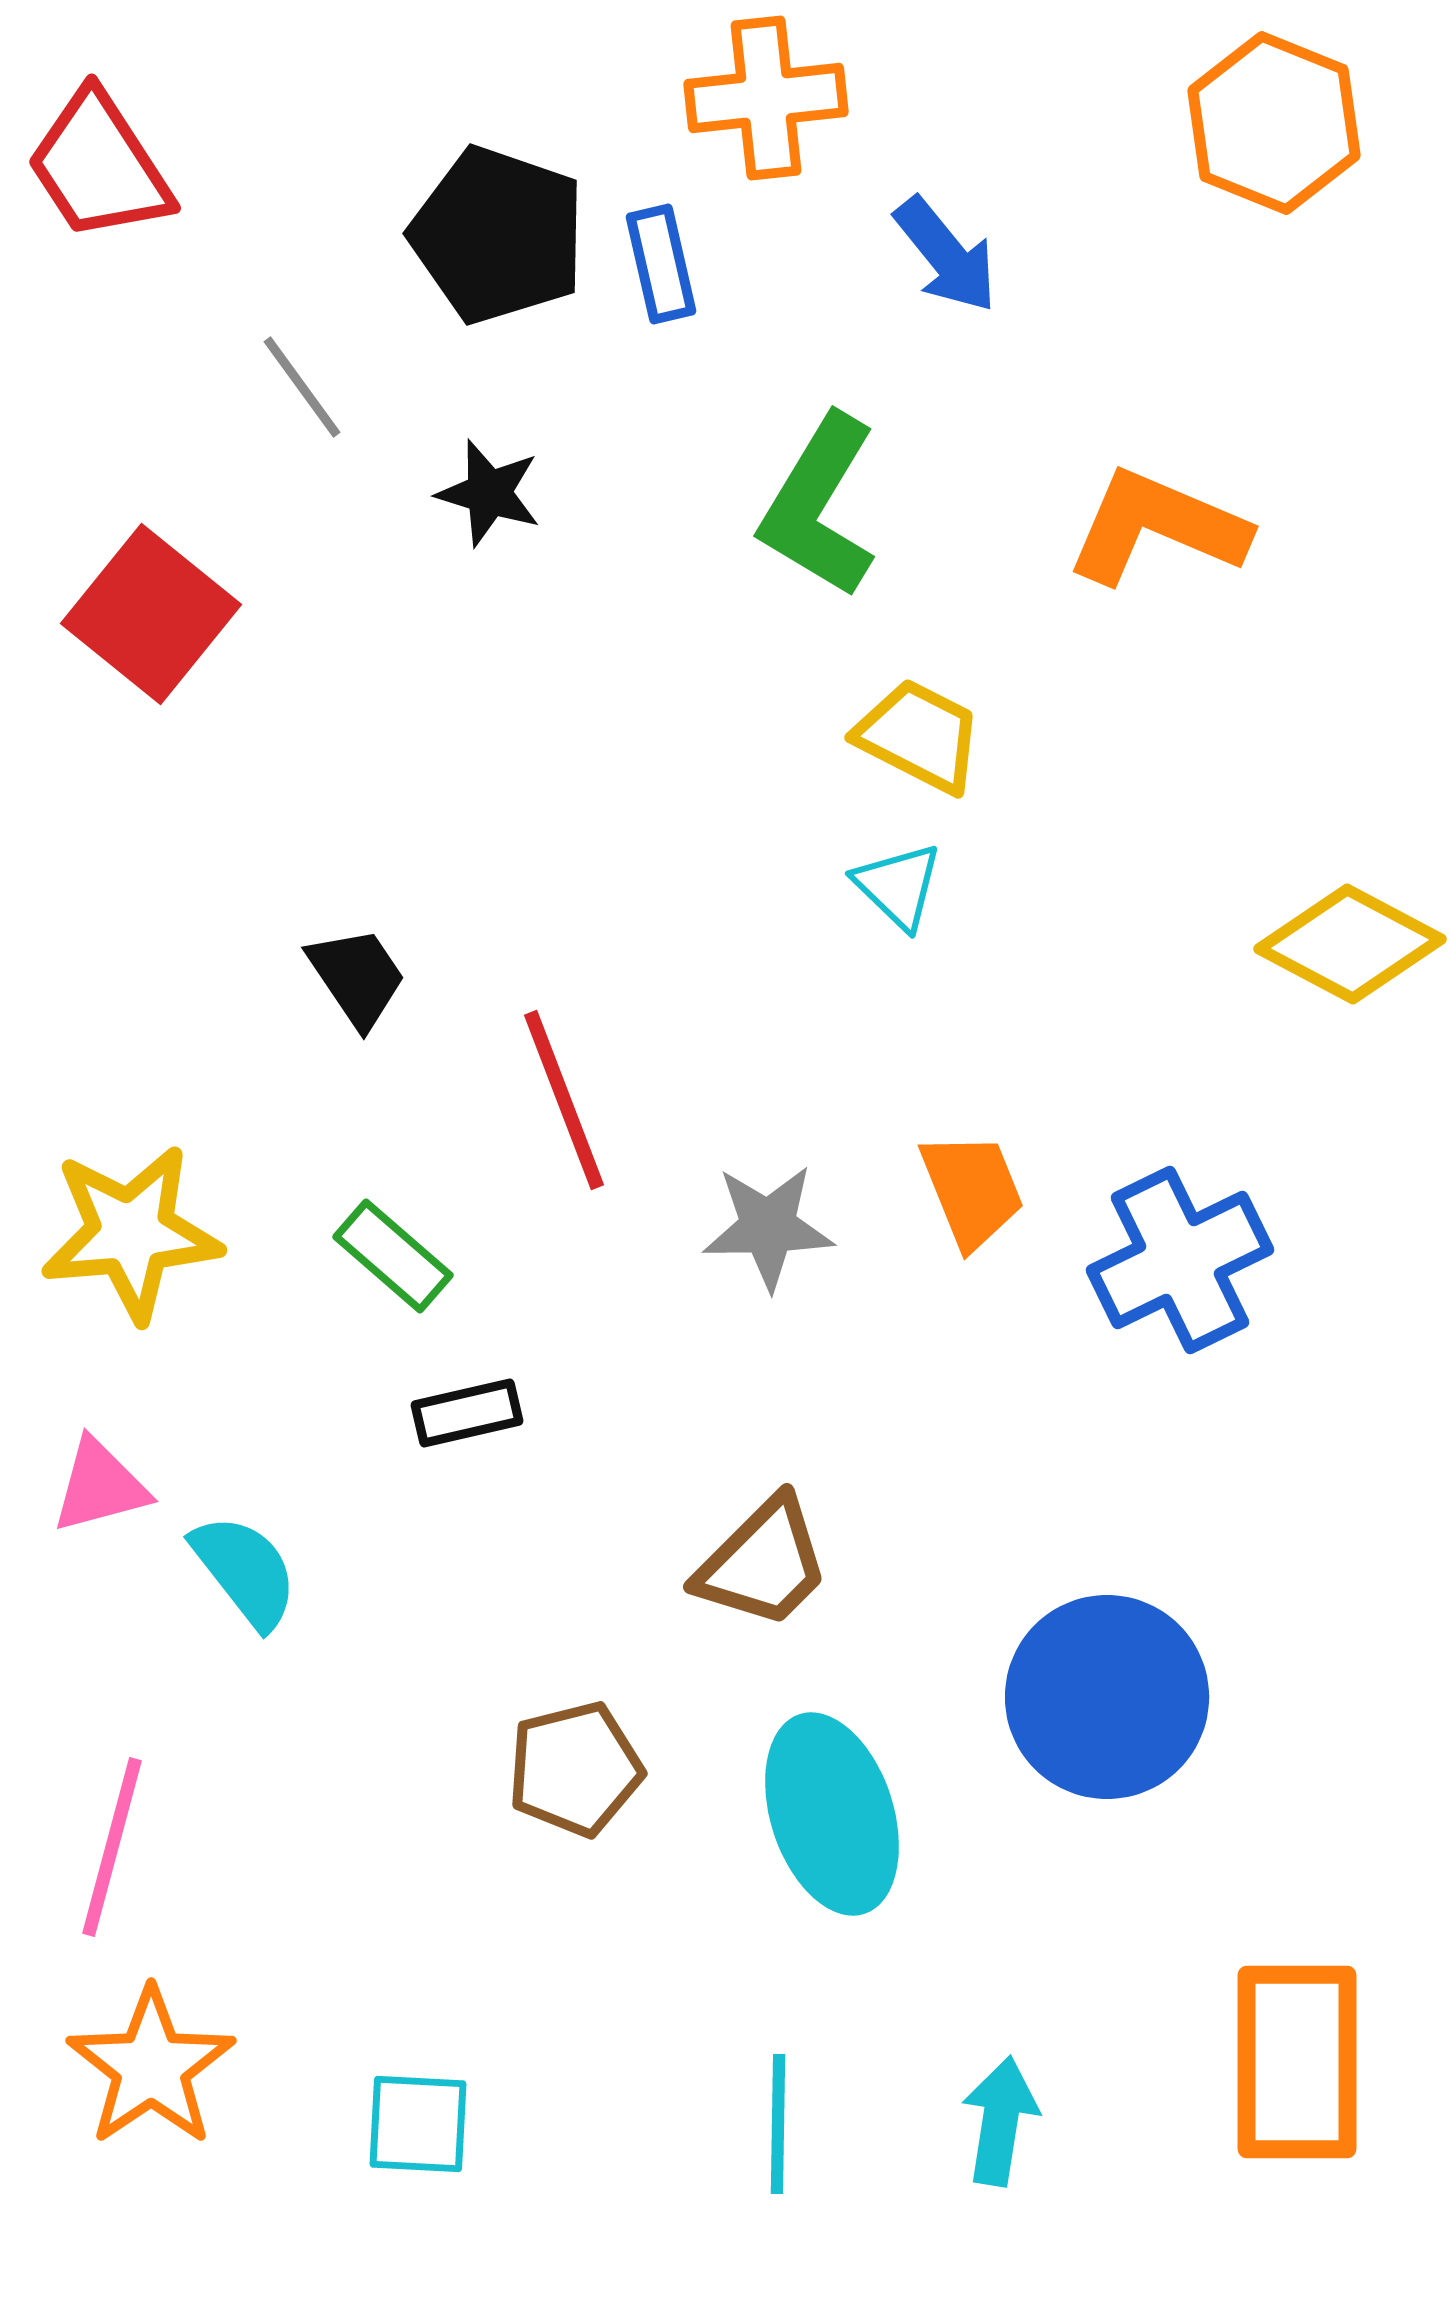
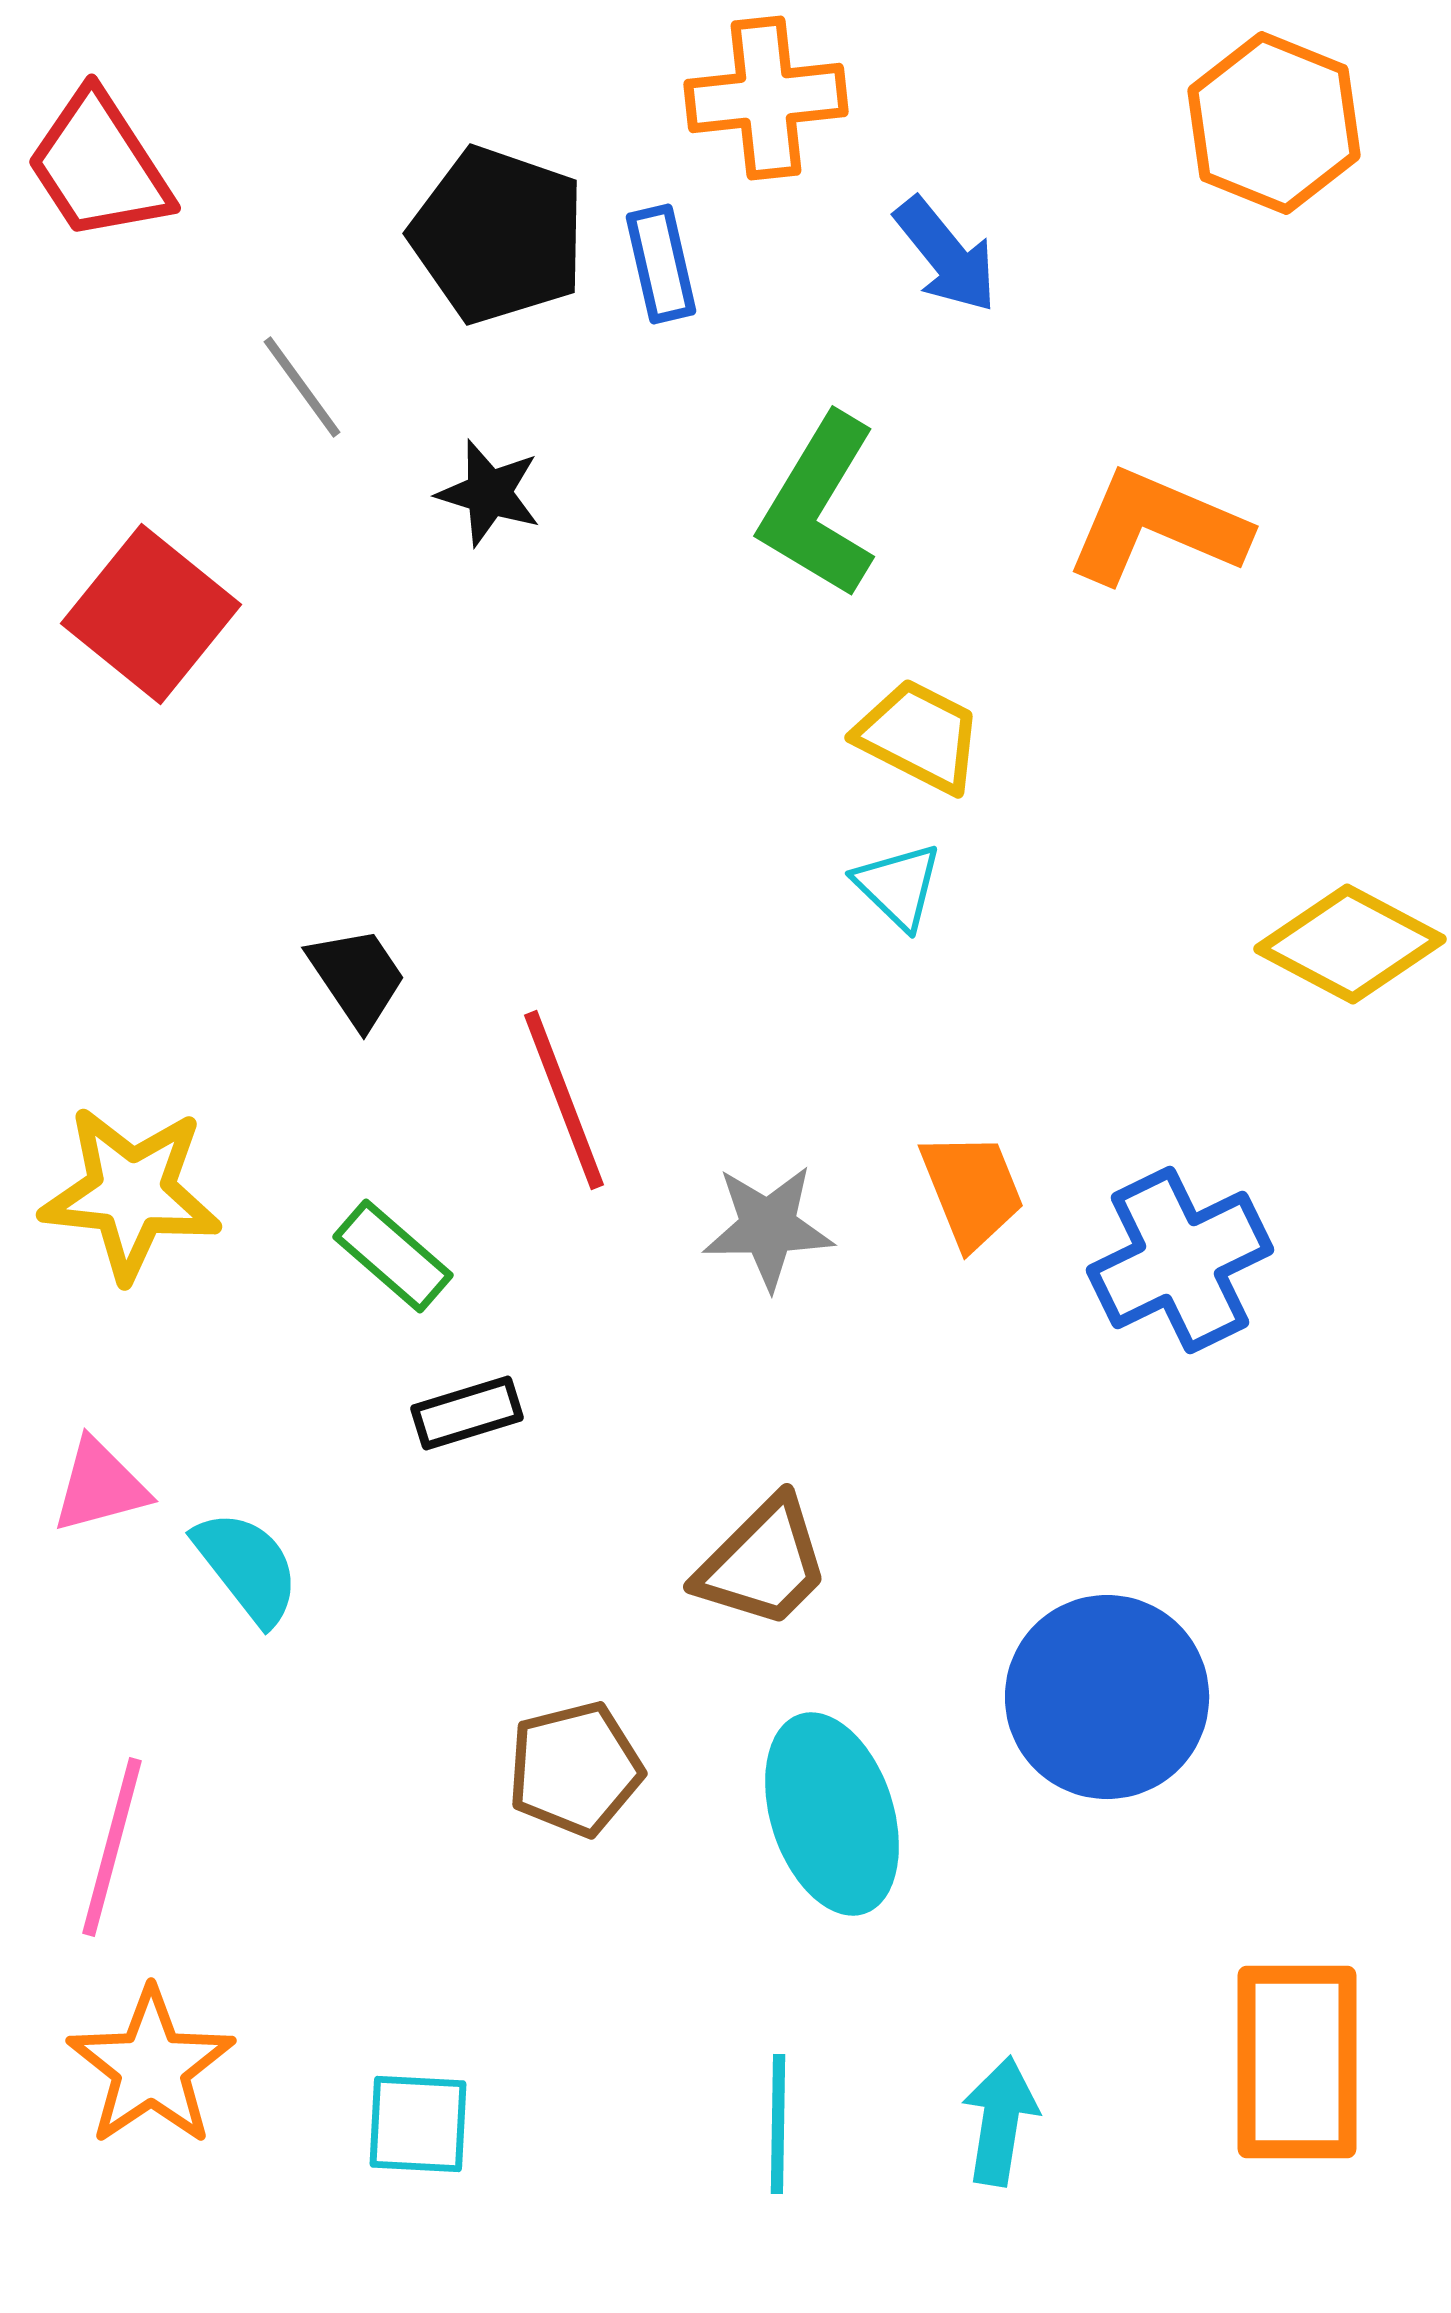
yellow star: moved 40 px up; rotated 11 degrees clockwise
black rectangle: rotated 4 degrees counterclockwise
cyan semicircle: moved 2 px right, 4 px up
